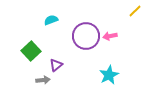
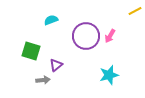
yellow line: rotated 16 degrees clockwise
pink arrow: rotated 48 degrees counterclockwise
green square: rotated 30 degrees counterclockwise
cyan star: rotated 12 degrees clockwise
